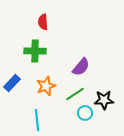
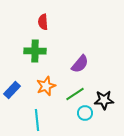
purple semicircle: moved 1 px left, 3 px up
blue rectangle: moved 7 px down
